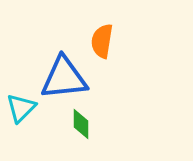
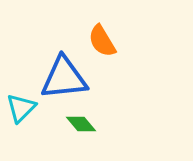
orange semicircle: rotated 40 degrees counterclockwise
green diamond: rotated 40 degrees counterclockwise
